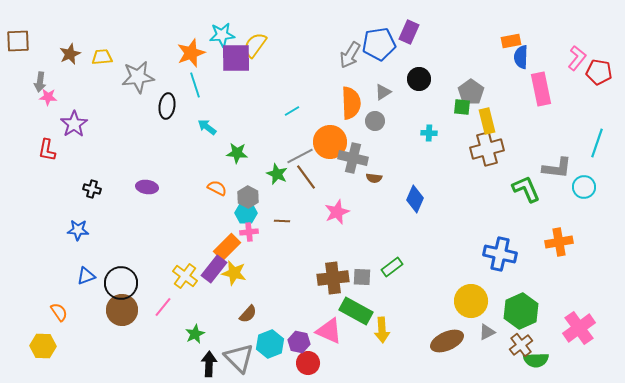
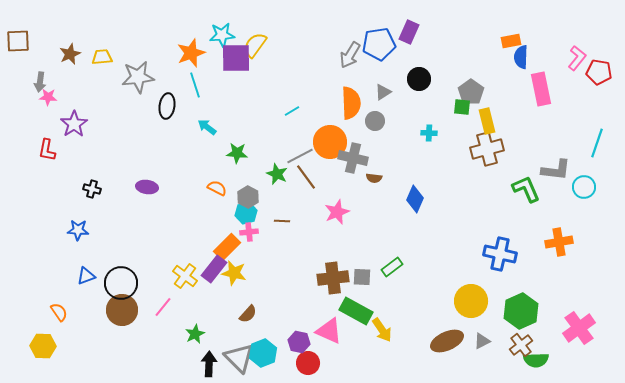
gray L-shape at (557, 168): moved 1 px left, 2 px down
cyan hexagon at (246, 213): rotated 15 degrees counterclockwise
yellow arrow at (382, 330): rotated 30 degrees counterclockwise
gray triangle at (487, 332): moved 5 px left, 9 px down
cyan hexagon at (270, 344): moved 7 px left, 9 px down
